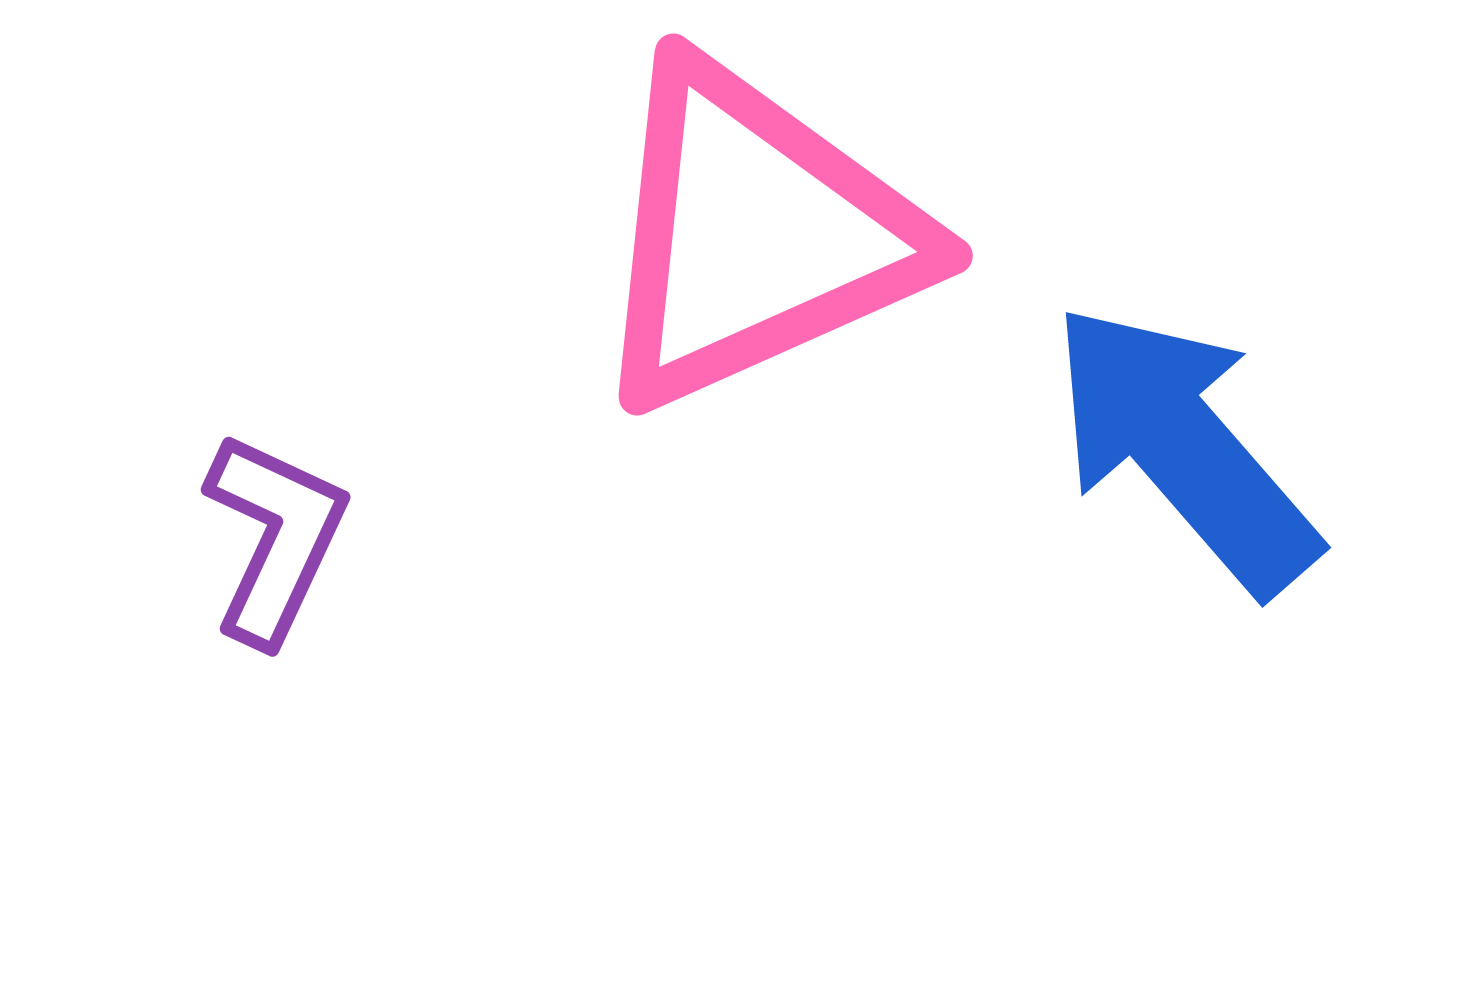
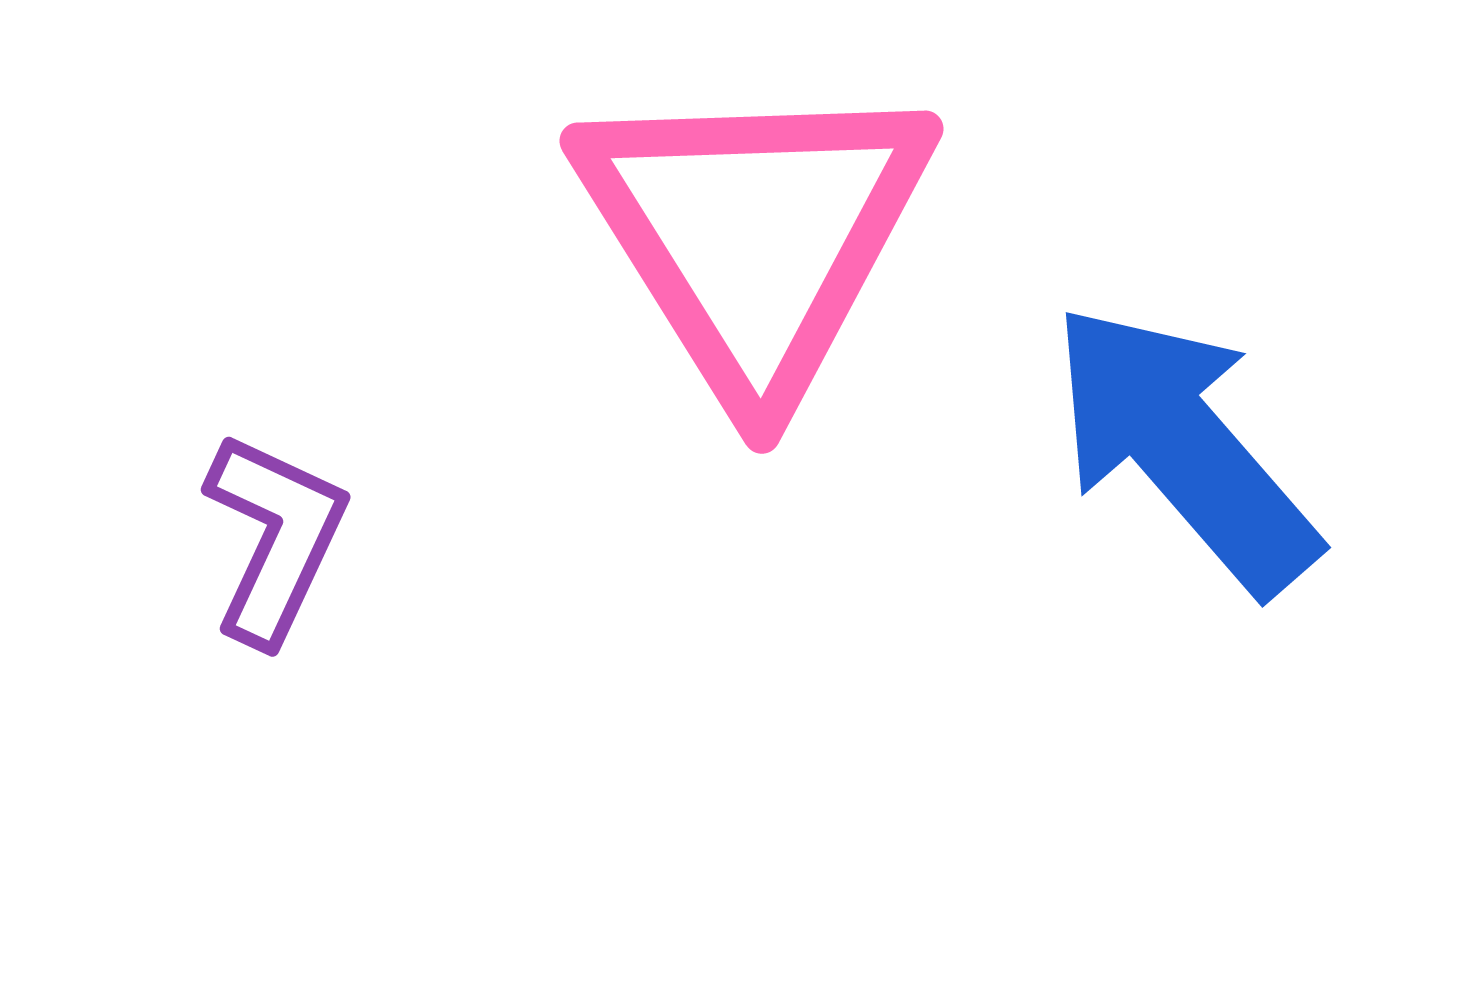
pink triangle: rotated 38 degrees counterclockwise
